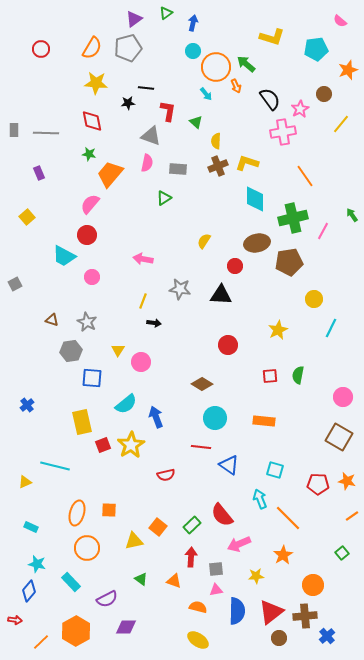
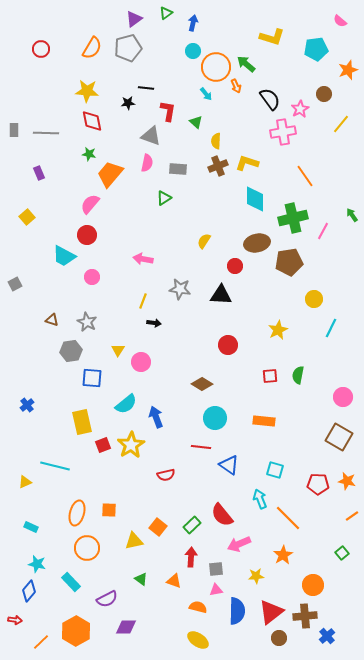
yellow star at (96, 83): moved 9 px left, 8 px down
